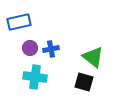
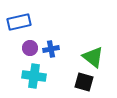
cyan cross: moved 1 px left, 1 px up
